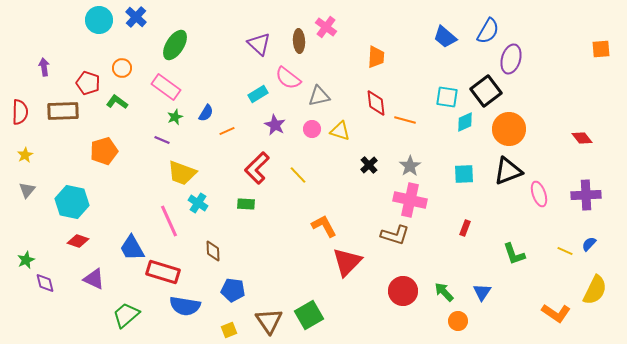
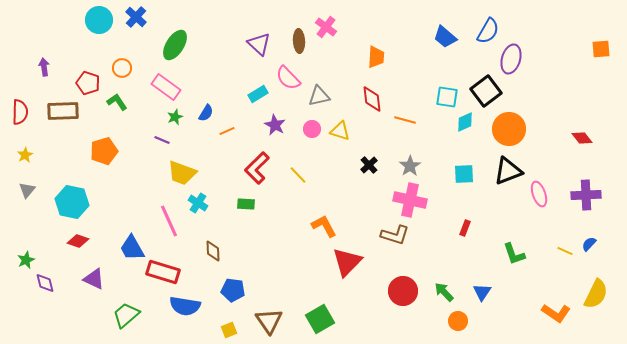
pink semicircle at (288, 78): rotated 8 degrees clockwise
green L-shape at (117, 102): rotated 20 degrees clockwise
red diamond at (376, 103): moved 4 px left, 4 px up
yellow semicircle at (595, 290): moved 1 px right, 4 px down
green square at (309, 315): moved 11 px right, 4 px down
